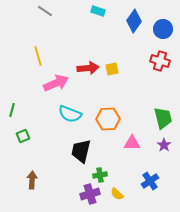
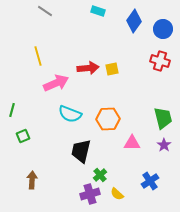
green cross: rotated 32 degrees counterclockwise
